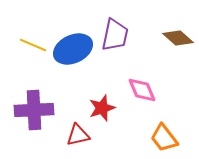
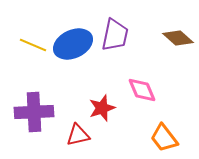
blue ellipse: moved 5 px up
purple cross: moved 2 px down
